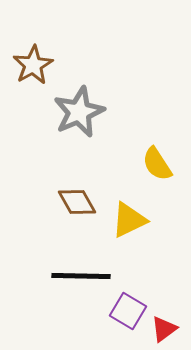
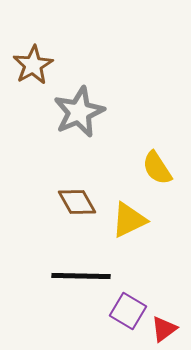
yellow semicircle: moved 4 px down
